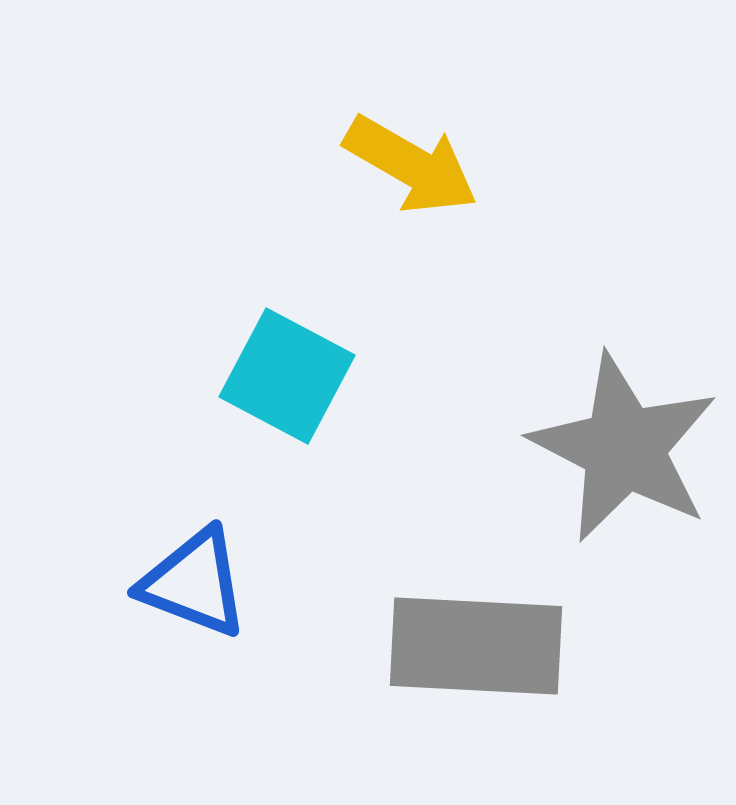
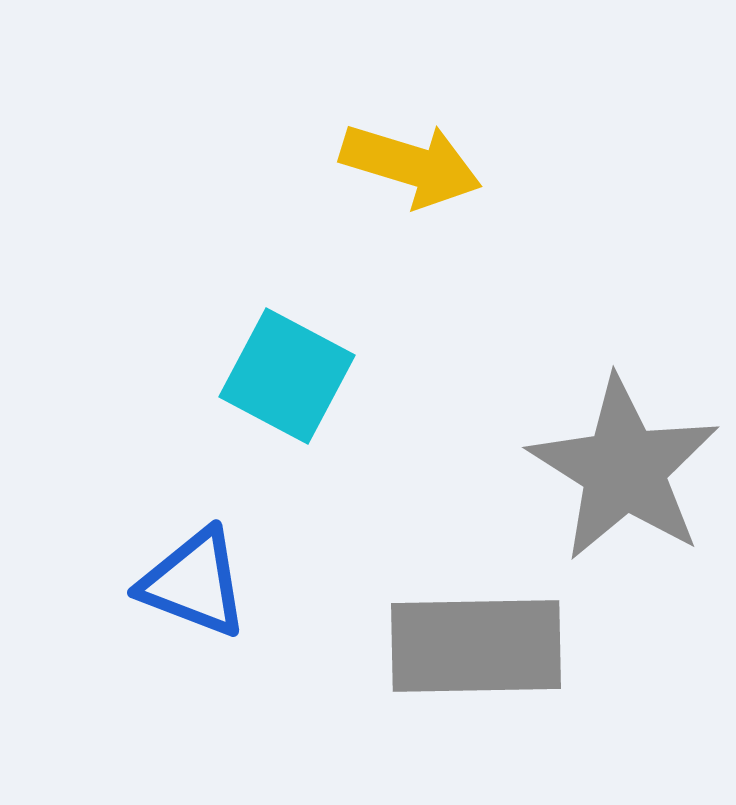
yellow arrow: rotated 13 degrees counterclockwise
gray star: moved 21 px down; rotated 5 degrees clockwise
gray rectangle: rotated 4 degrees counterclockwise
